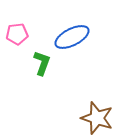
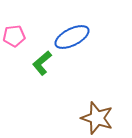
pink pentagon: moved 3 px left, 2 px down
green L-shape: rotated 150 degrees counterclockwise
